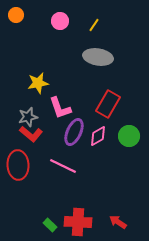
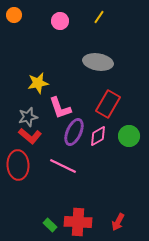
orange circle: moved 2 px left
yellow line: moved 5 px right, 8 px up
gray ellipse: moved 5 px down
red L-shape: moved 1 px left, 2 px down
red arrow: rotated 96 degrees counterclockwise
